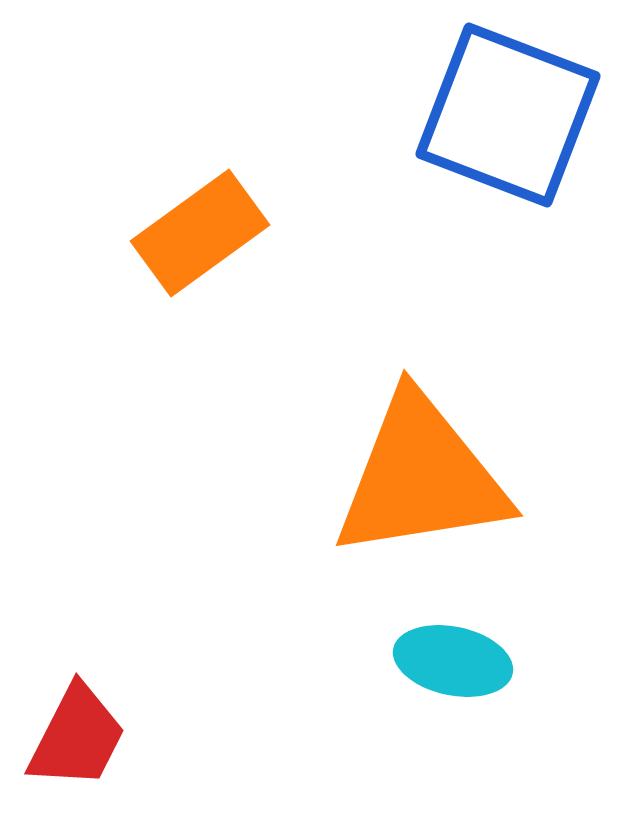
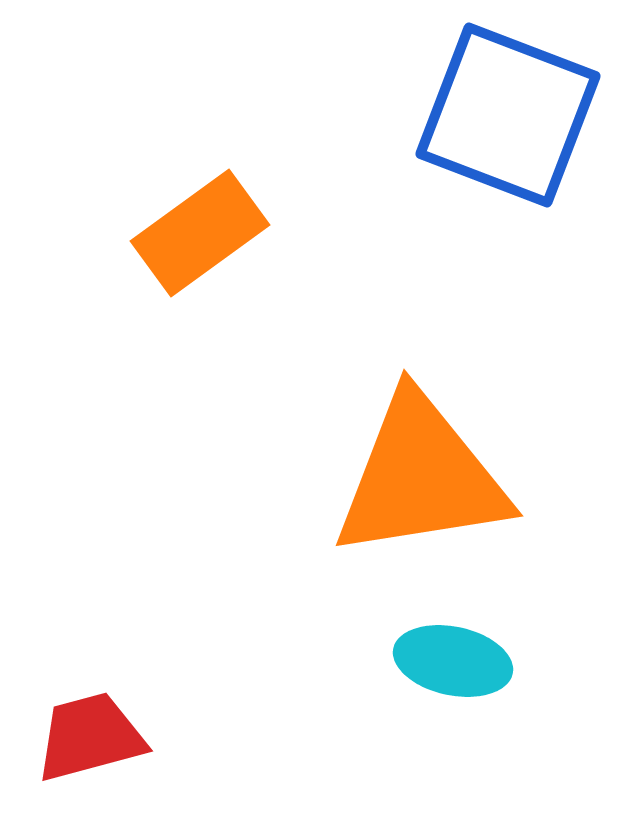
red trapezoid: moved 13 px right; rotated 132 degrees counterclockwise
